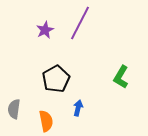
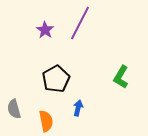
purple star: rotated 12 degrees counterclockwise
gray semicircle: rotated 24 degrees counterclockwise
